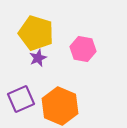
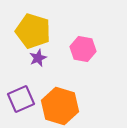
yellow pentagon: moved 3 px left, 2 px up
orange hexagon: rotated 6 degrees counterclockwise
